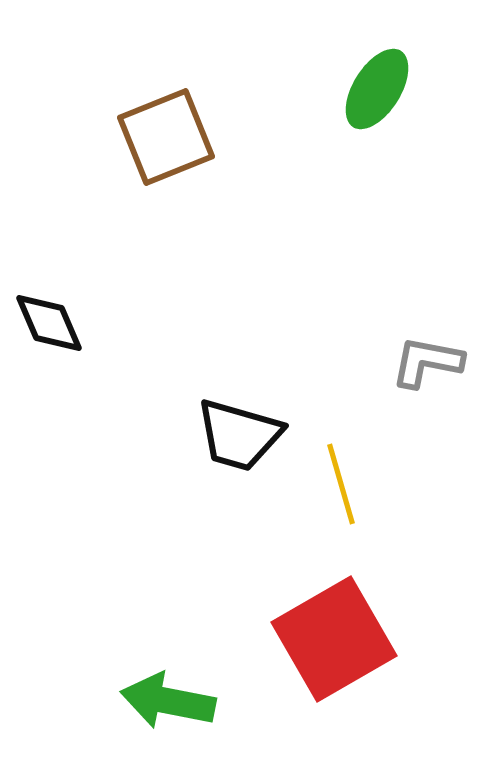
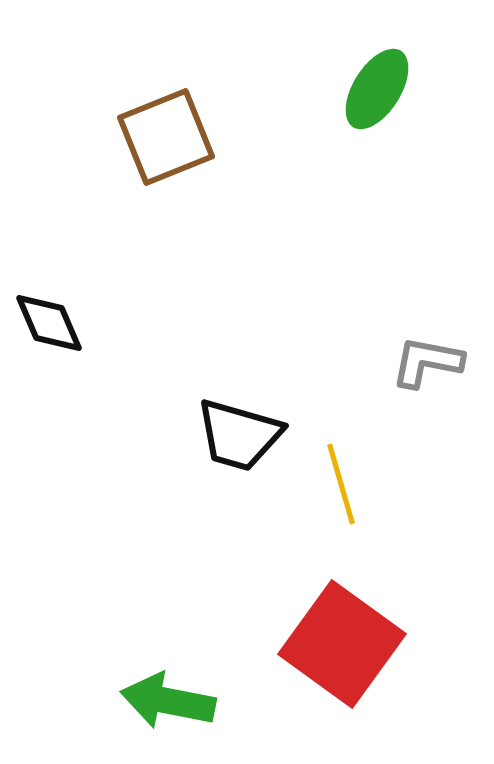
red square: moved 8 px right, 5 px down; rotated 24 degrees counterclockwise
